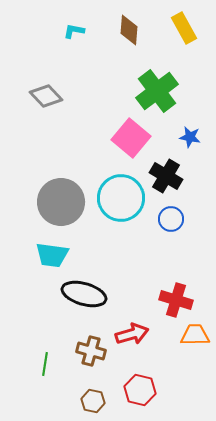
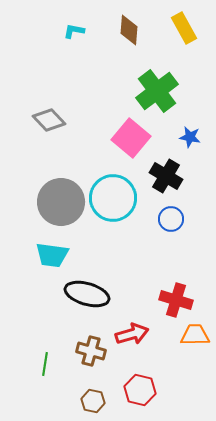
gray diamond: moved 3 px right, 24 px down
cyan circle: moved 8 px left
black ellipse: moved 3 px right
